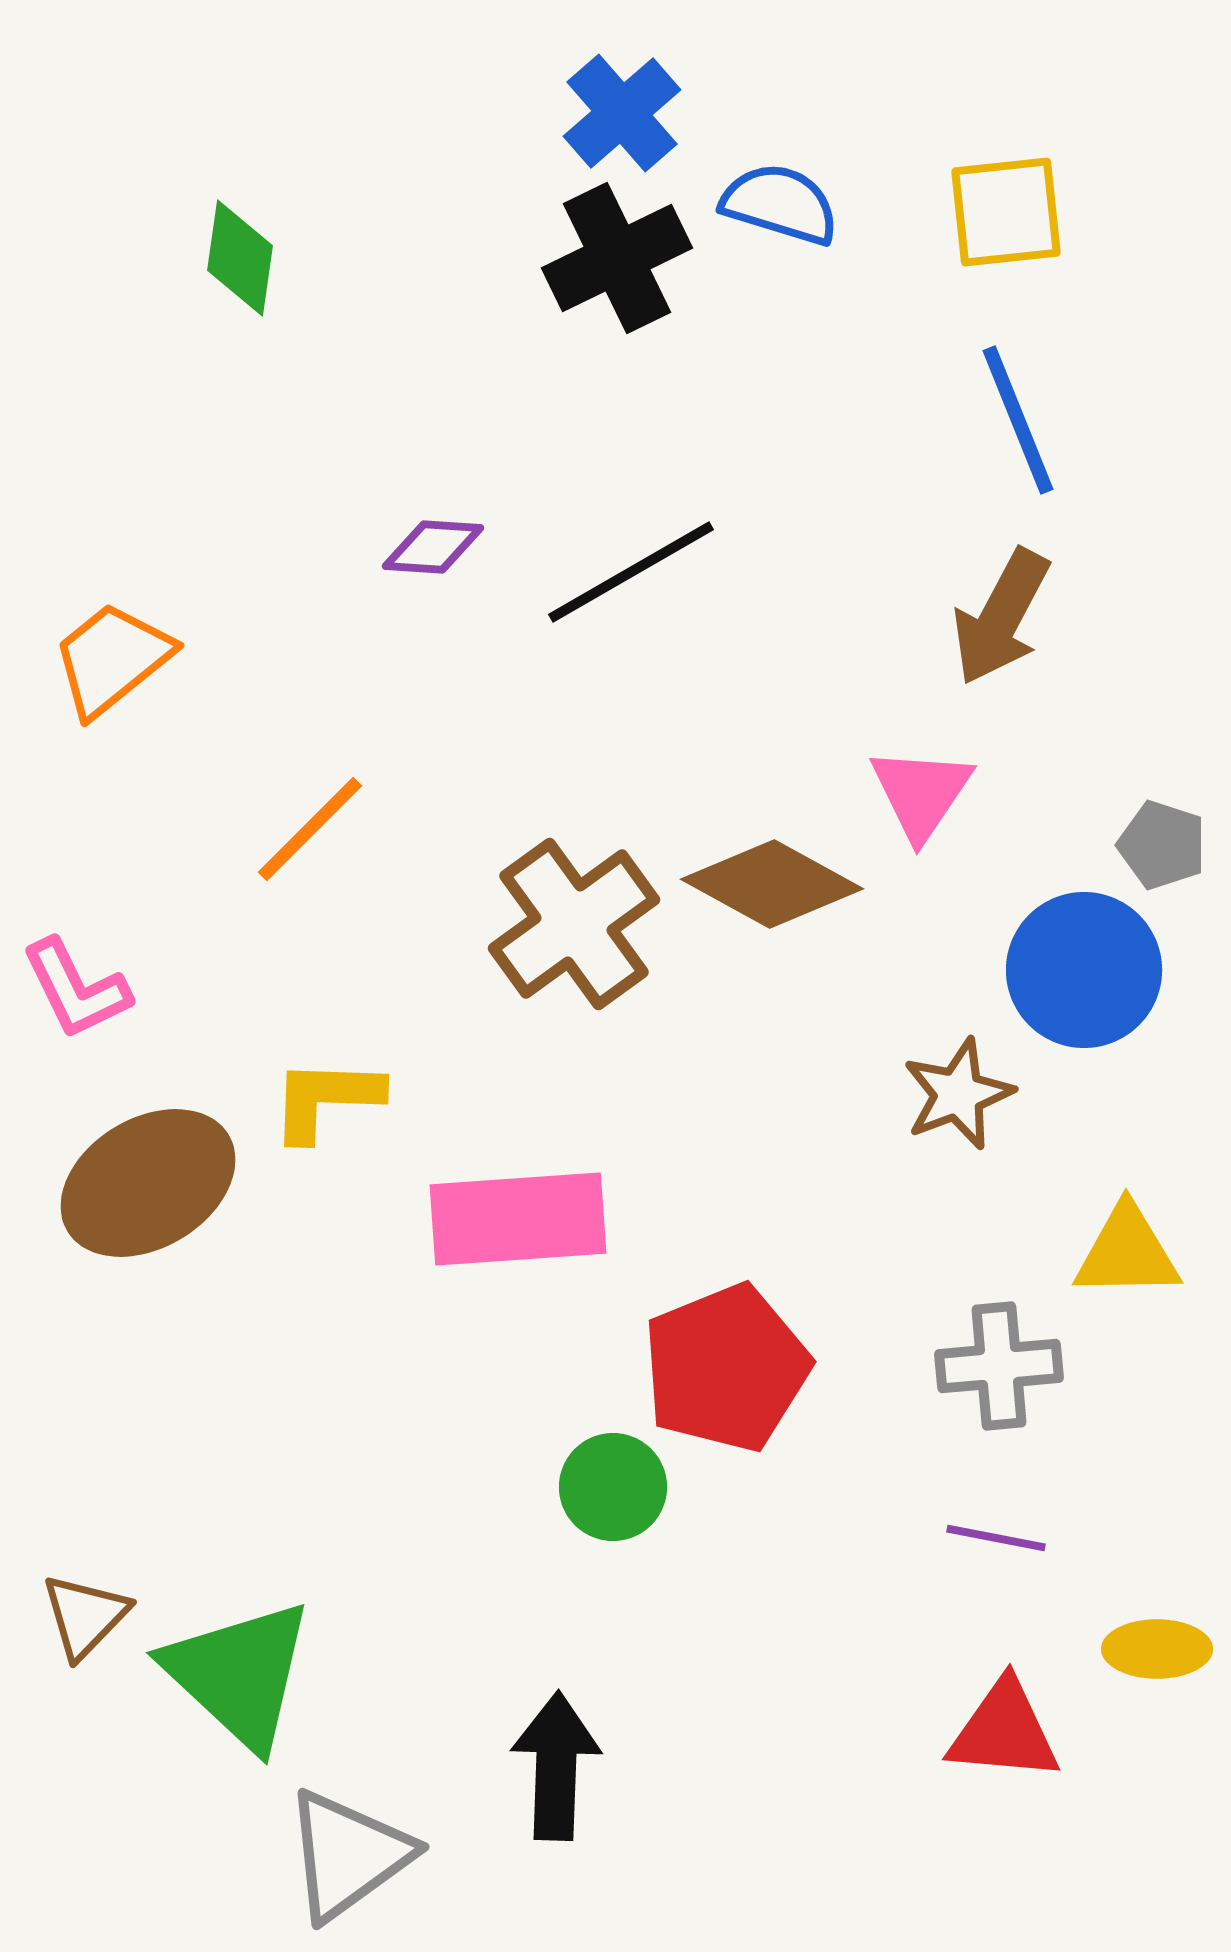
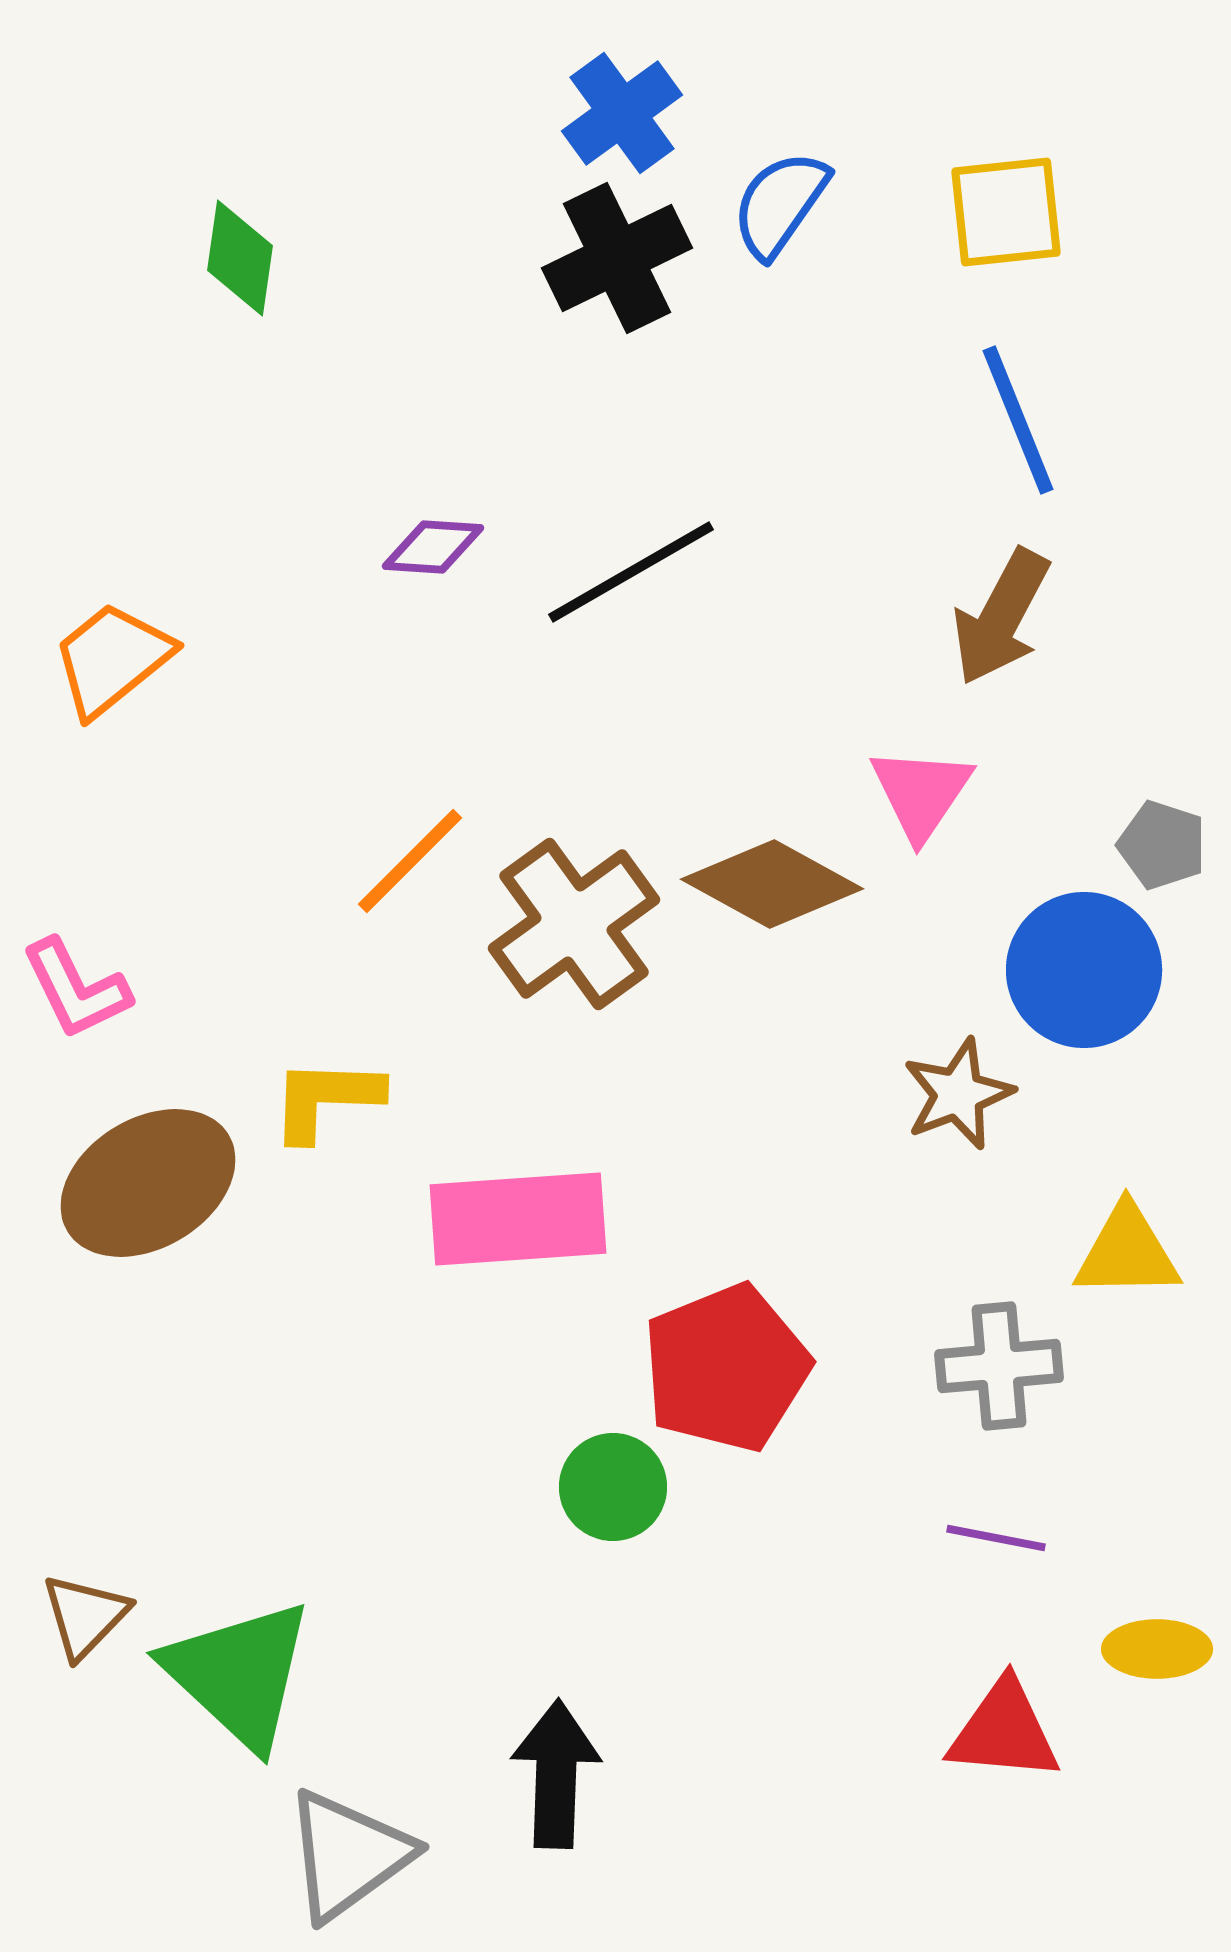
blue cross: rotated 5 degrees clockwise
blue semicircle: rotated 72 degrees counterclockwise
orange line: moved 100 px right, 32 px down
black arrow: moved 8 px down
